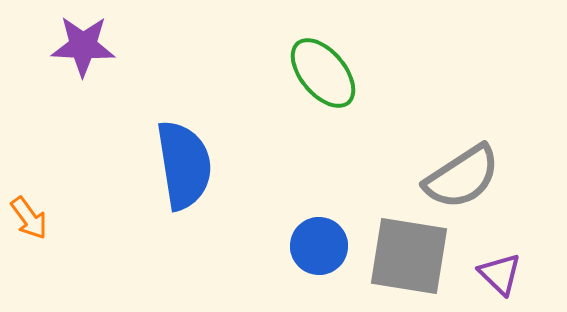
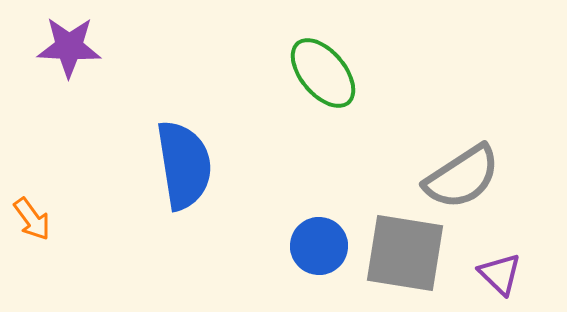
purple star: moved 14 px left, 1 px down
orange arrow: moved 3 px right, 1 px down
gray square: moved 4 px left, 3 px up
